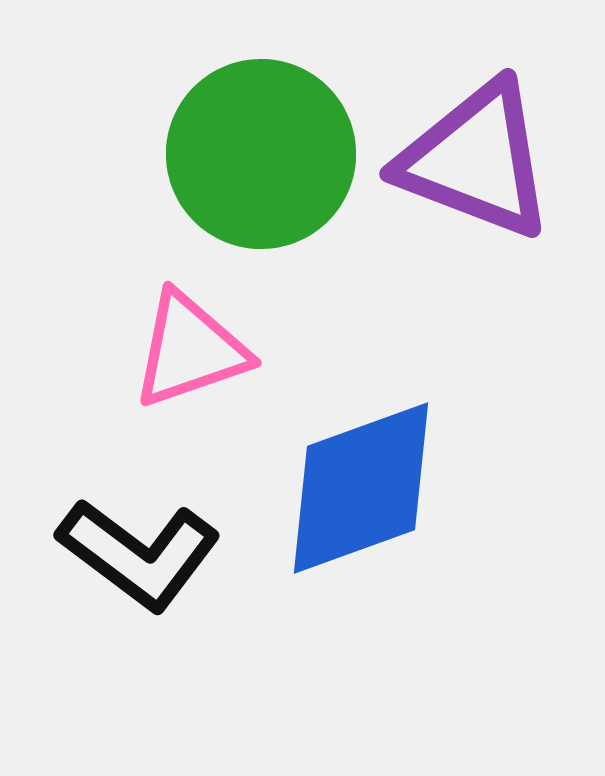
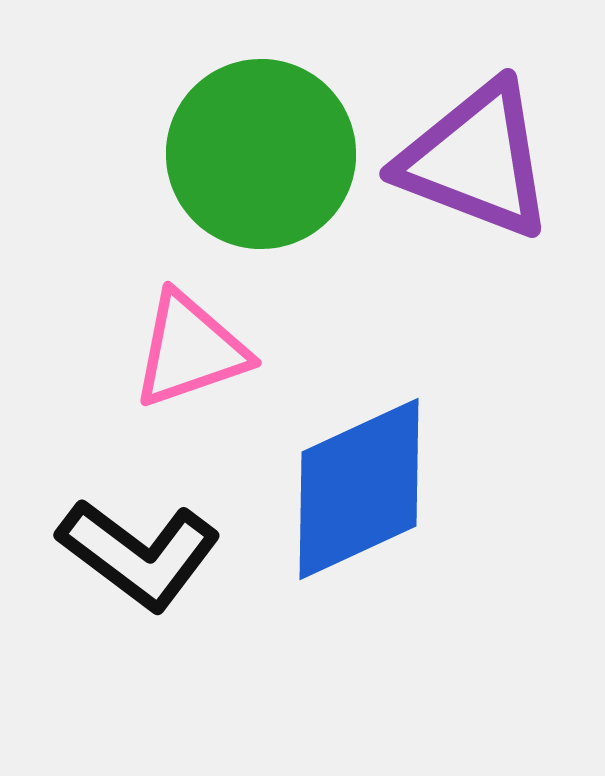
blue diamond: moved 2 px left, 1 px down; rotated 5 degrees counterclockwise
